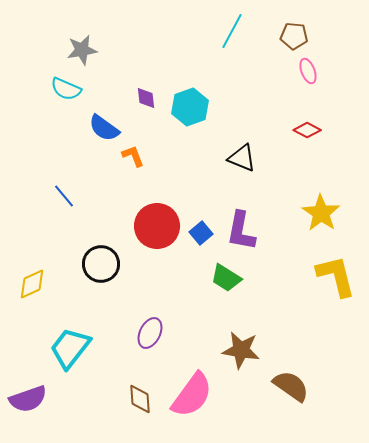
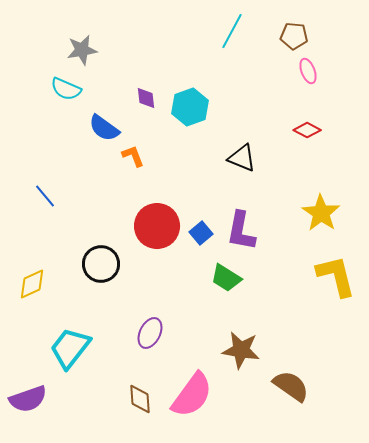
blue line: moved 19 px left
